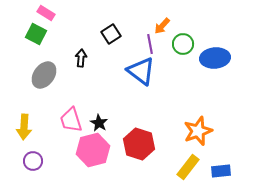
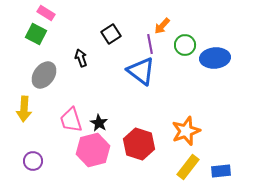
green circle: moved 2 px right, 1 px down
black arrow: rotated 24 degrees counterclockwise
yellow arrow: moved 18 px up
orange star: moved 12 px left
